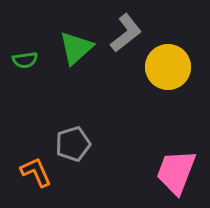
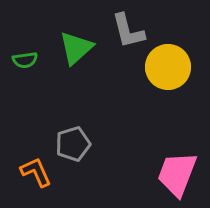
gray L-shape: moved 2 px right, 2 px up; rotated 114 degrees clockwise
pink trapezoid: moved 1 px right, 2 px down
